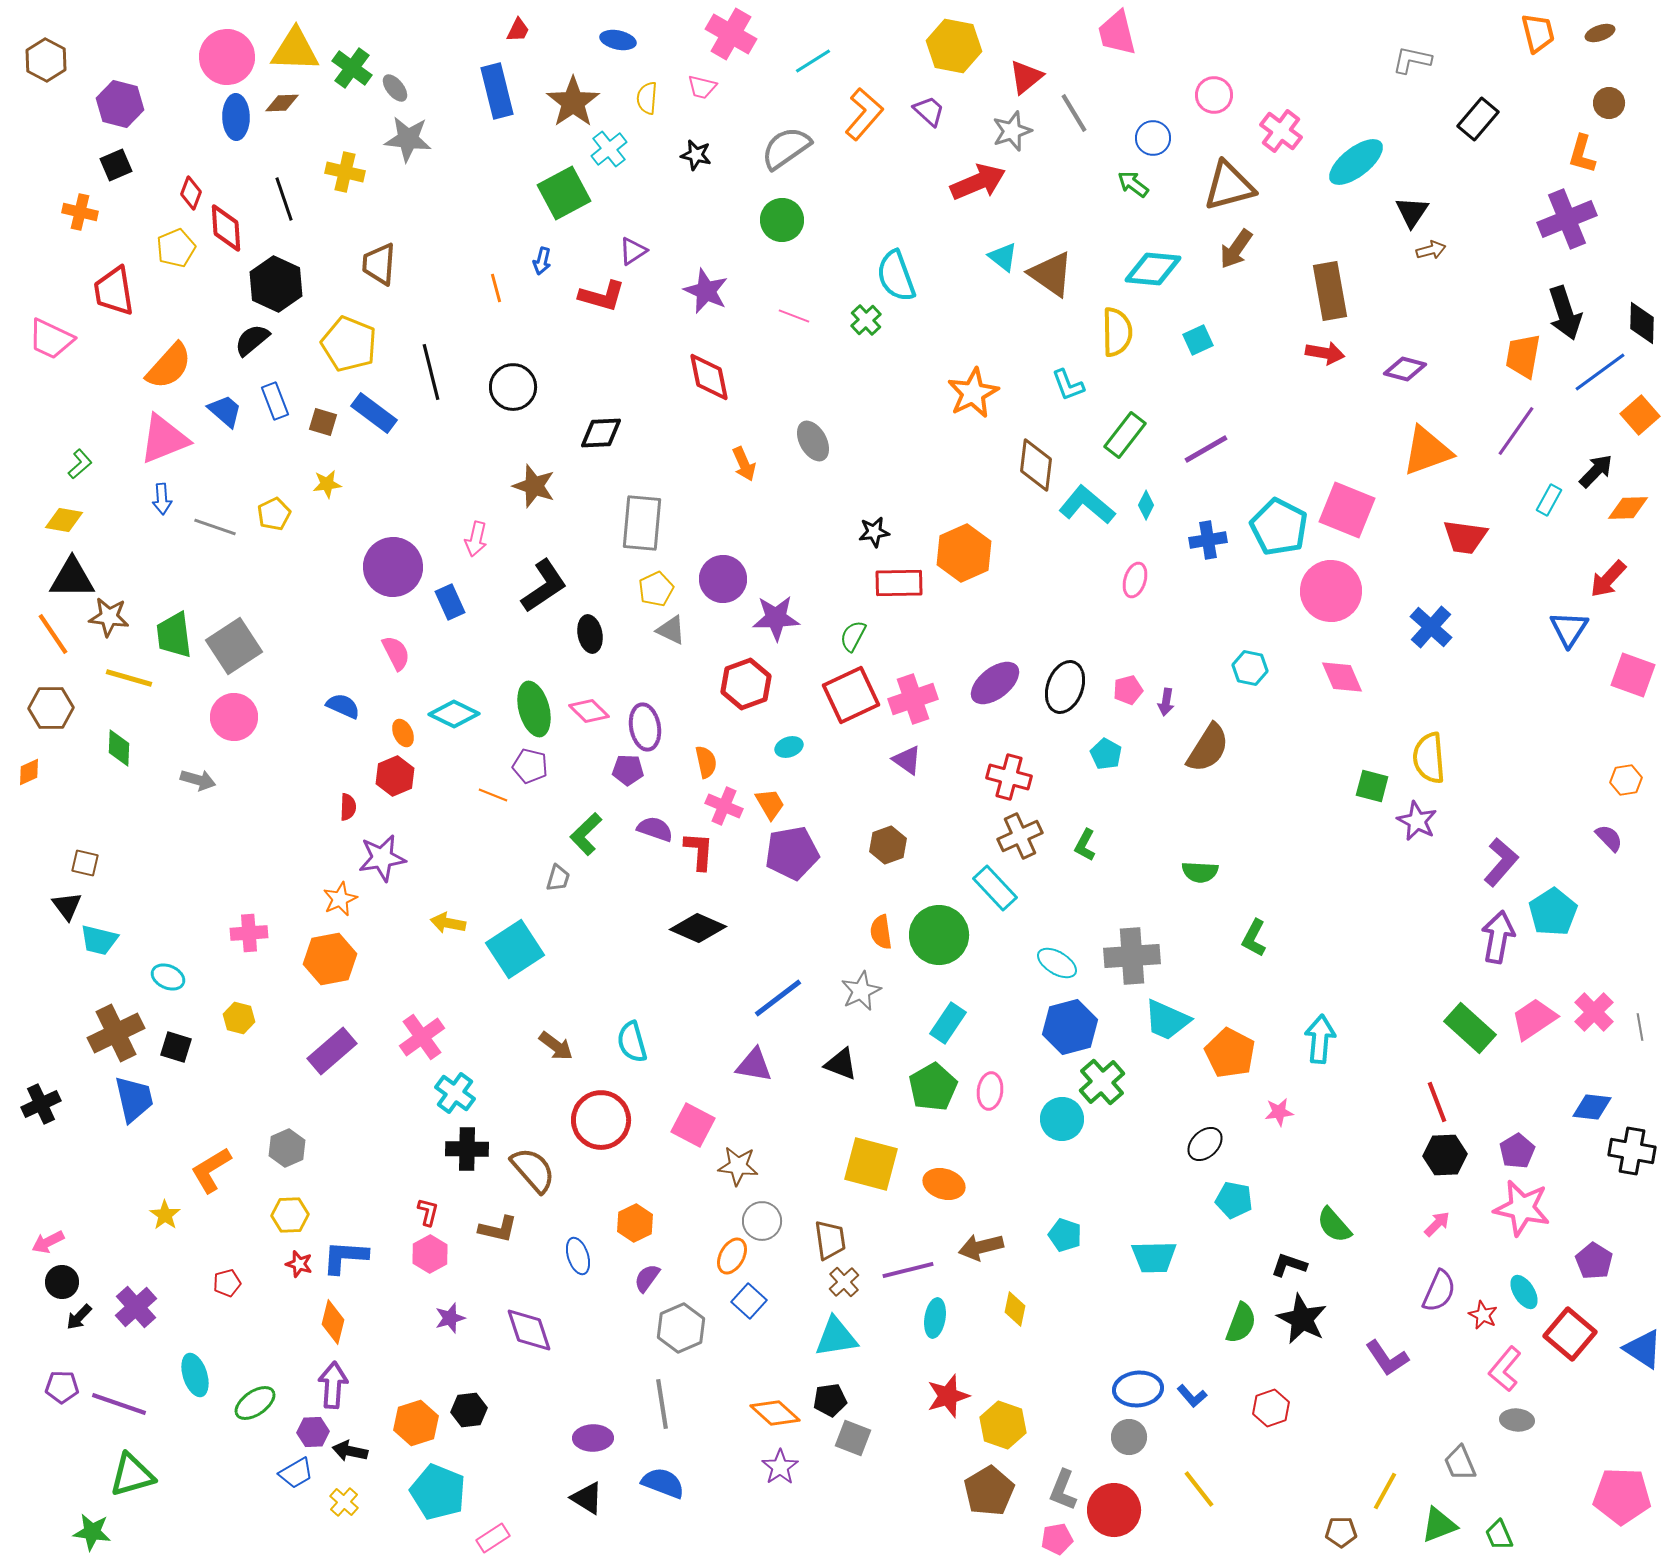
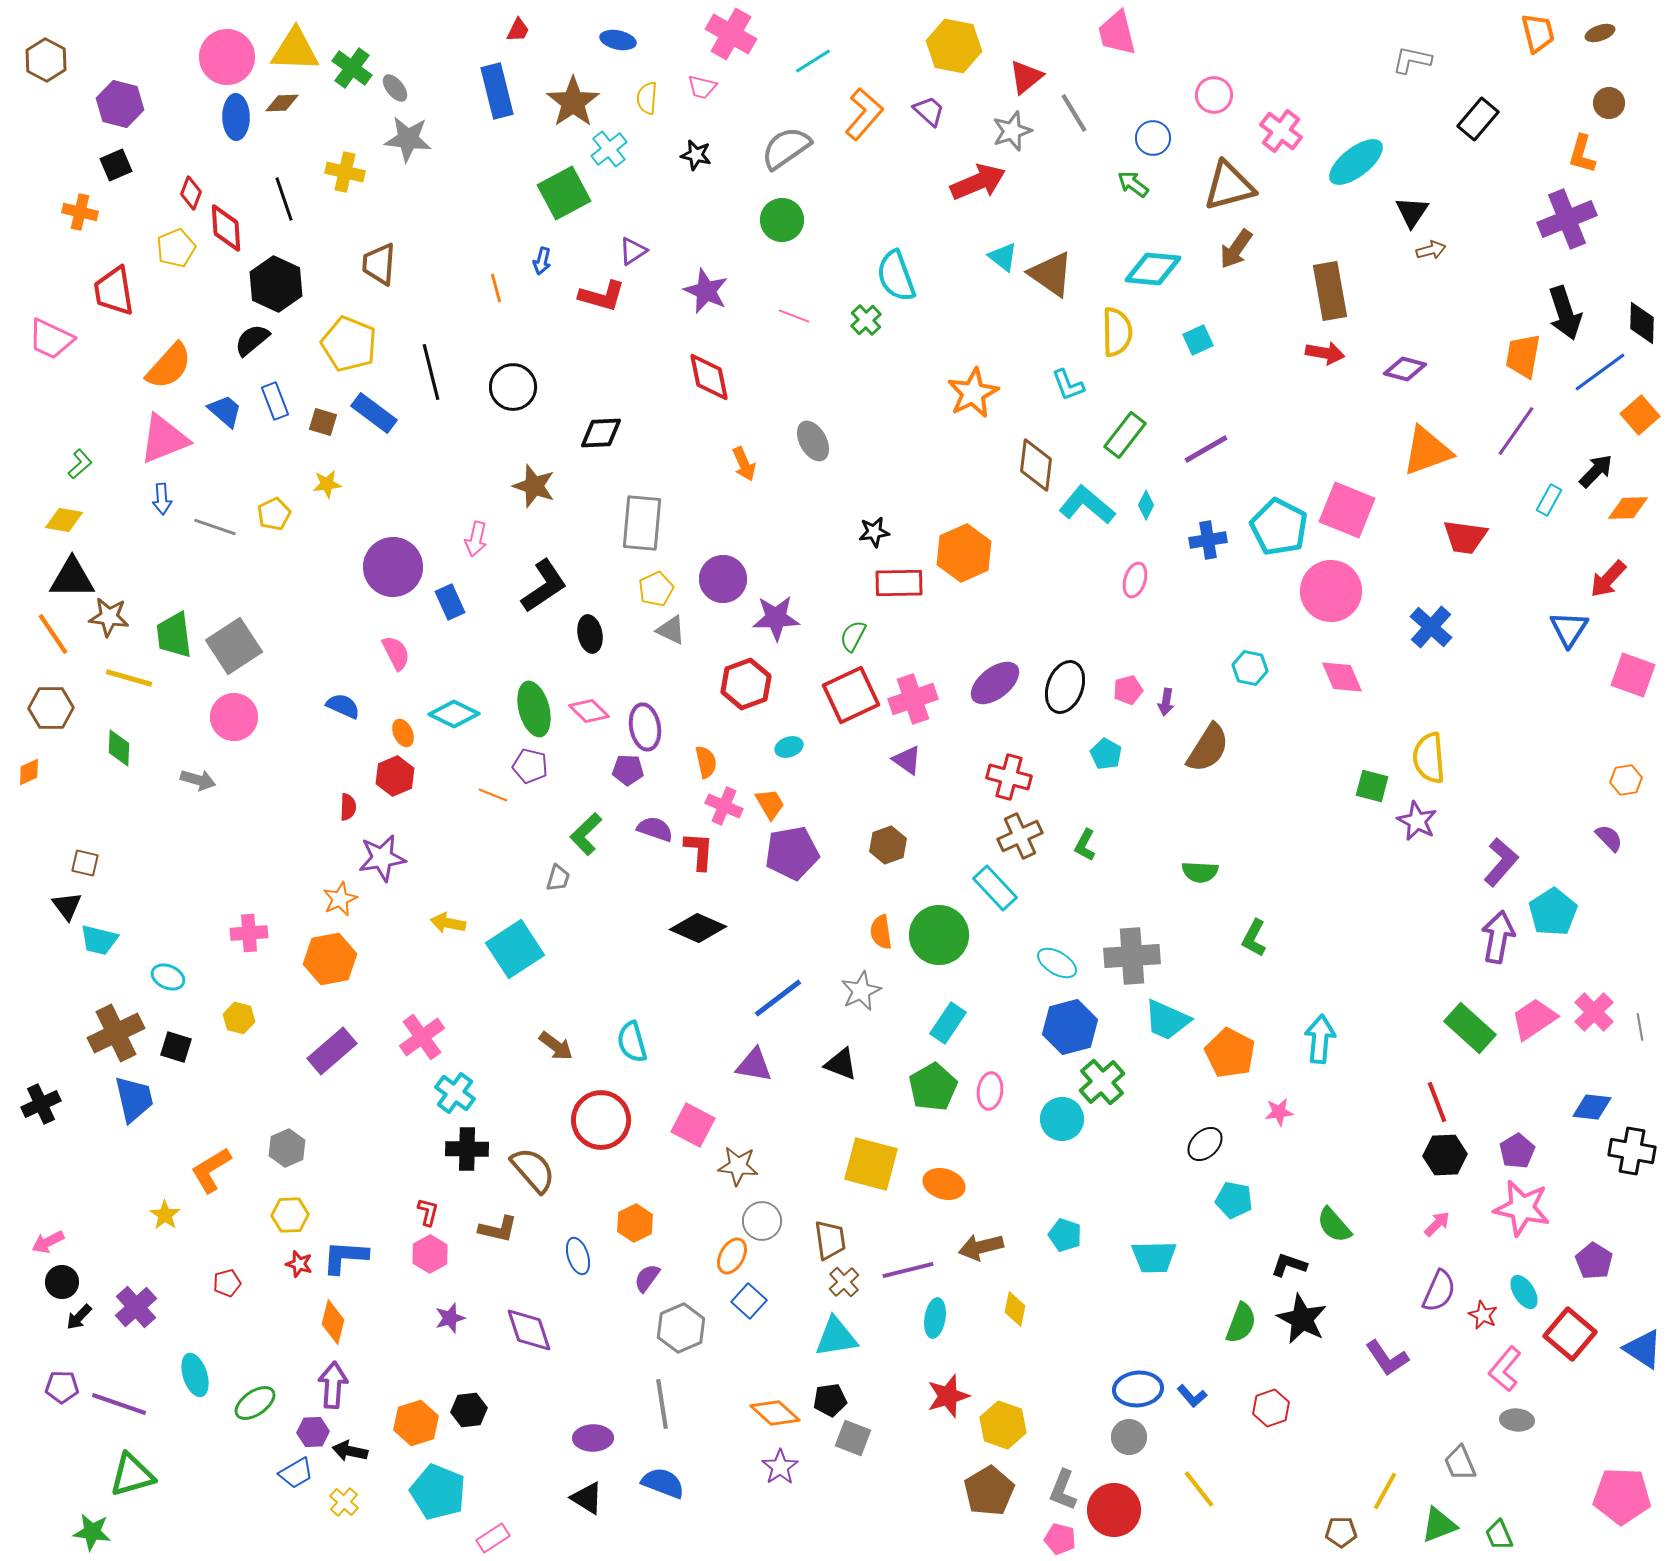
pink pentagon at (1057, 1539): moved 3 px right; rotated 24 degrees clockwise
